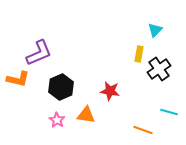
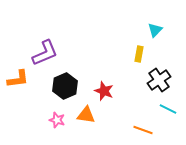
purple L-shape: moved 6 px right
black cross: moved 11 px down
orange L-shape: rotated 20 degrees counterclockwise
black hexagon: moved 4 px right, 1 px up
red star: moved 6 px left; rotated 12 degrees clockwise
cyan line: moved 1 px left, 3 px up; rotated 12 degrees clockwise
pink star: rotated 14 degrees counterclockwise
